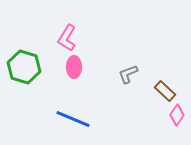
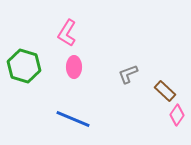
pink L-shape: moved 5 px up
green hexagon: moved 1 px up
